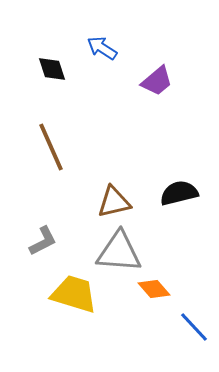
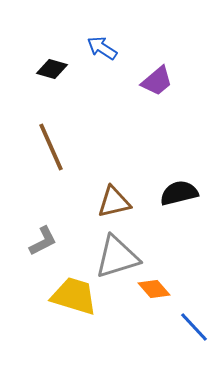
black diamond: rotated 56 degrees counterclockwise
gray triangle: moved 2 px left, 5 px down; rotated 21 degrees counterclockwise
yellow trapezoid: moved 2 px down
